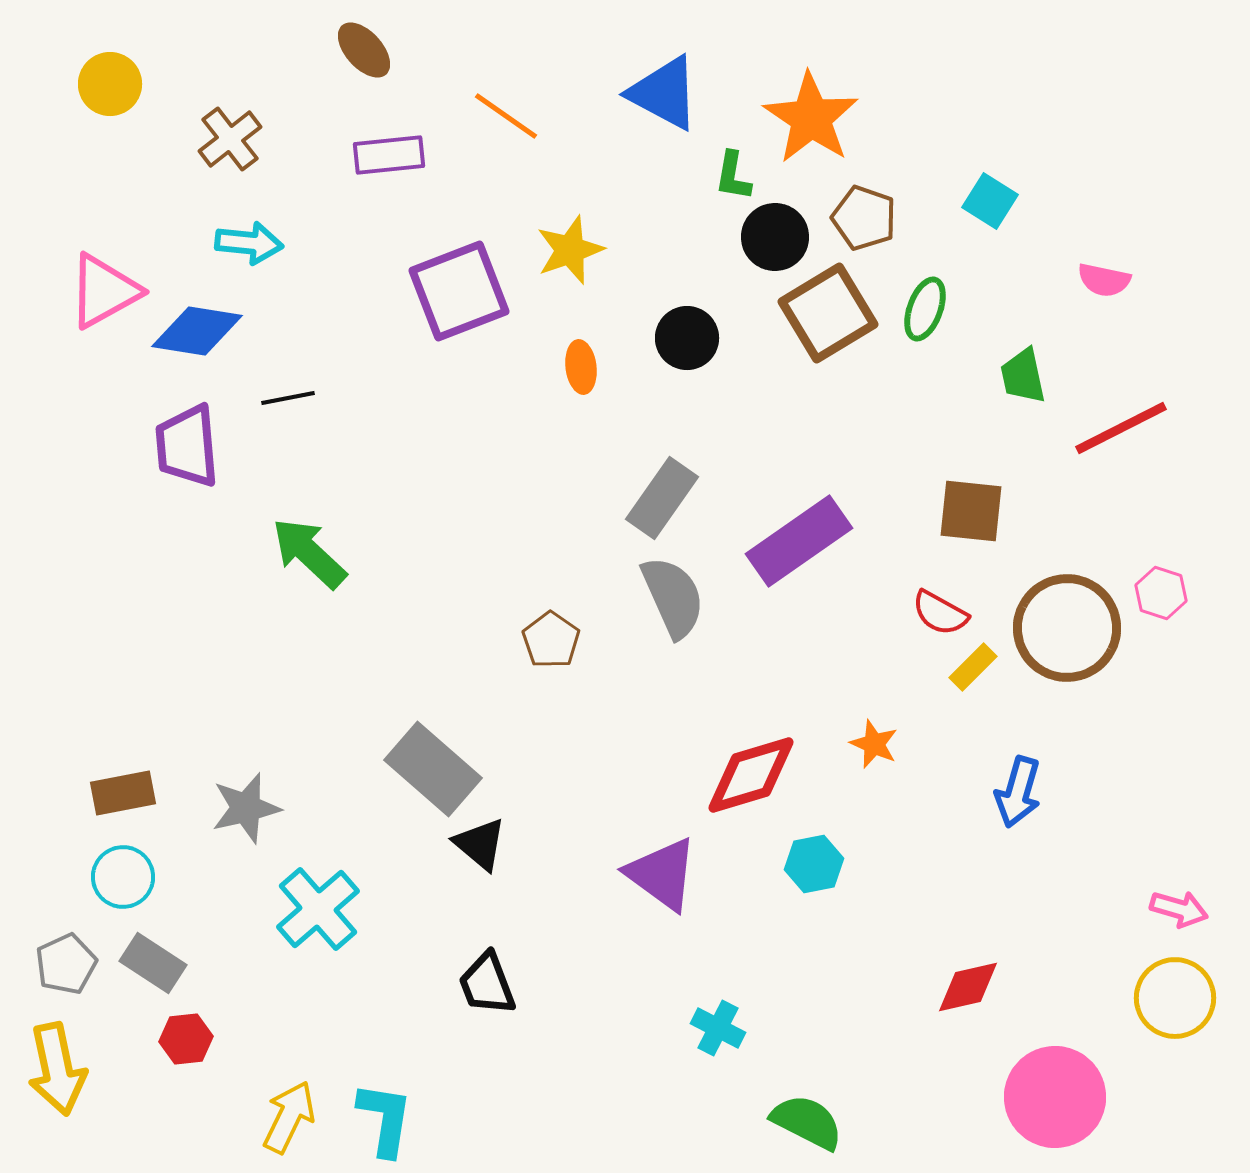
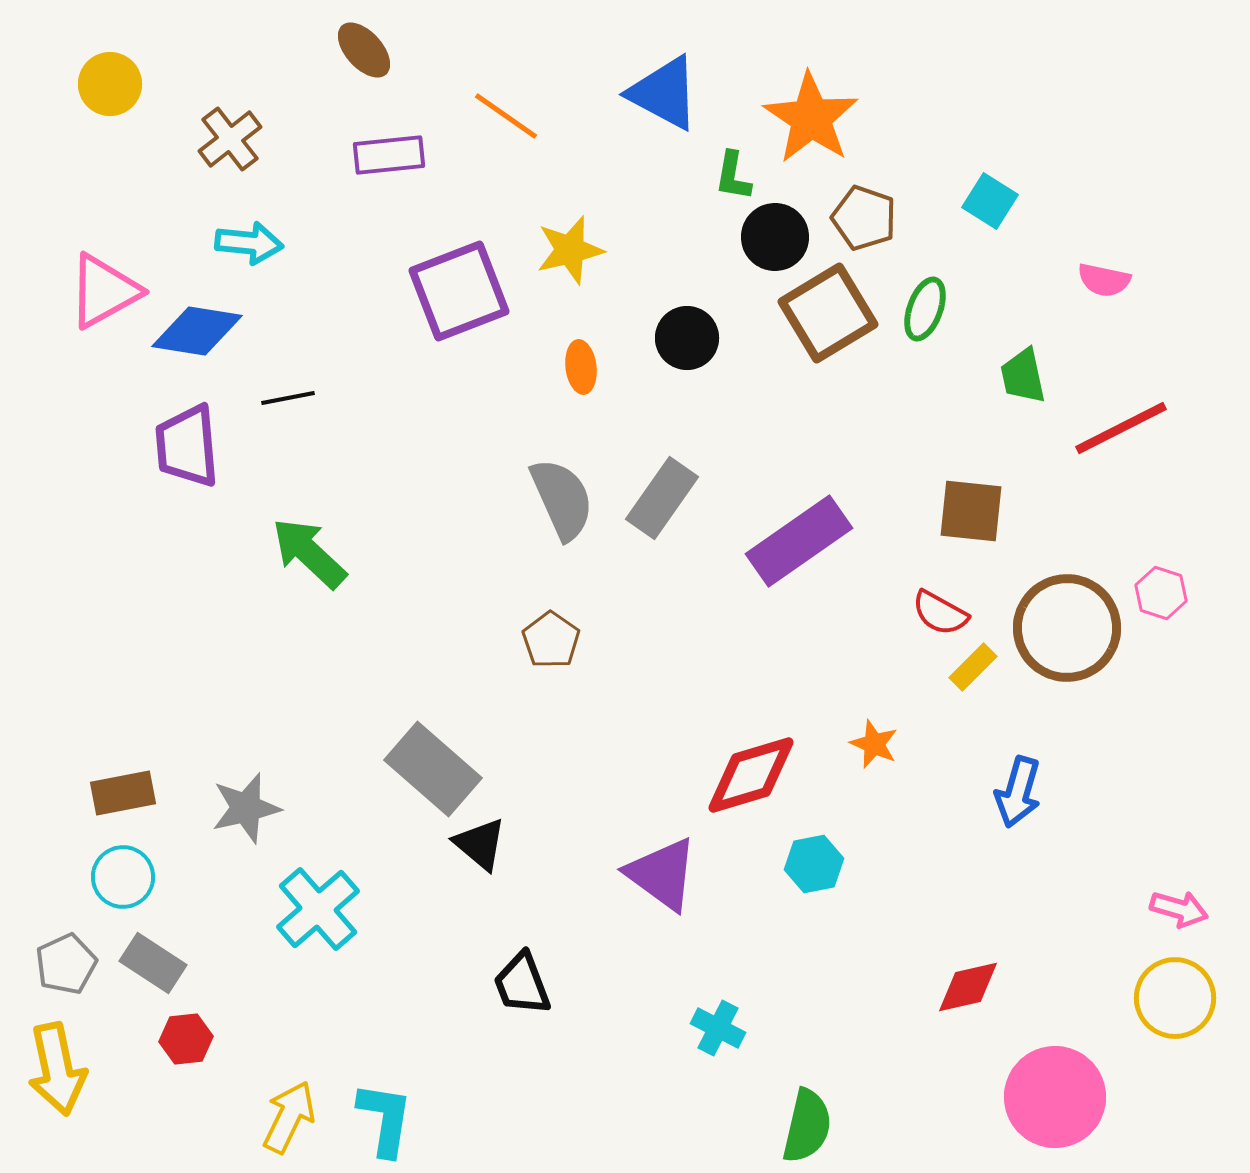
yellow star at (570, 250): rotated 6 degrees clockwise
gray semicircle at (673, 597): moved 111 px left, 98 px up
black trapezoid at (487, 984): moved 35 px right
green semicircle at (807, 1122): moved 4 px down; rotated 76 degrees clockwise
